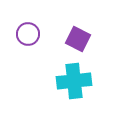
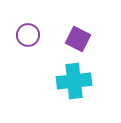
purple circle: moved 1 px down
